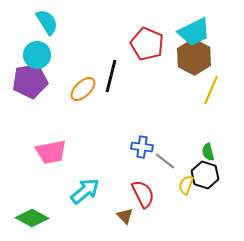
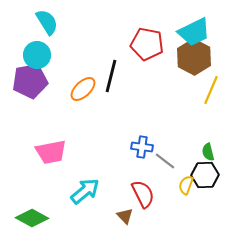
red pentagon: rotated 12 degrees counterclockwise
black hexagon: rotated 20 degrees counterclockwise
